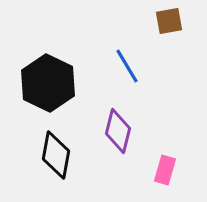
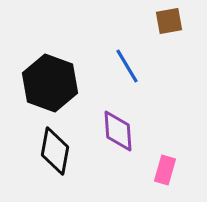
black hexagon: moved 2 px right; rotated 6 degrees counterclockwise
purple diamond: rotated 18 degrees counterclockwise
black diamond: moved 1 px left, 4 px up
